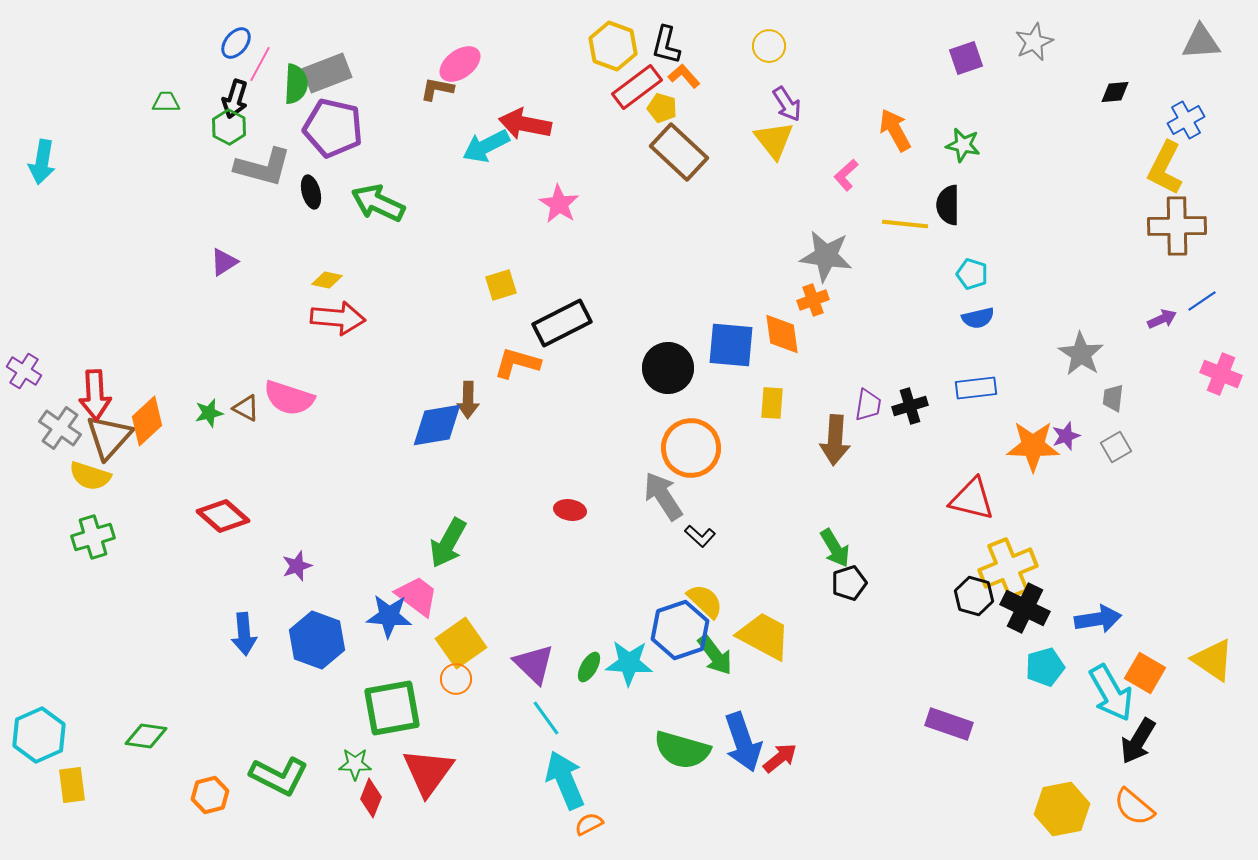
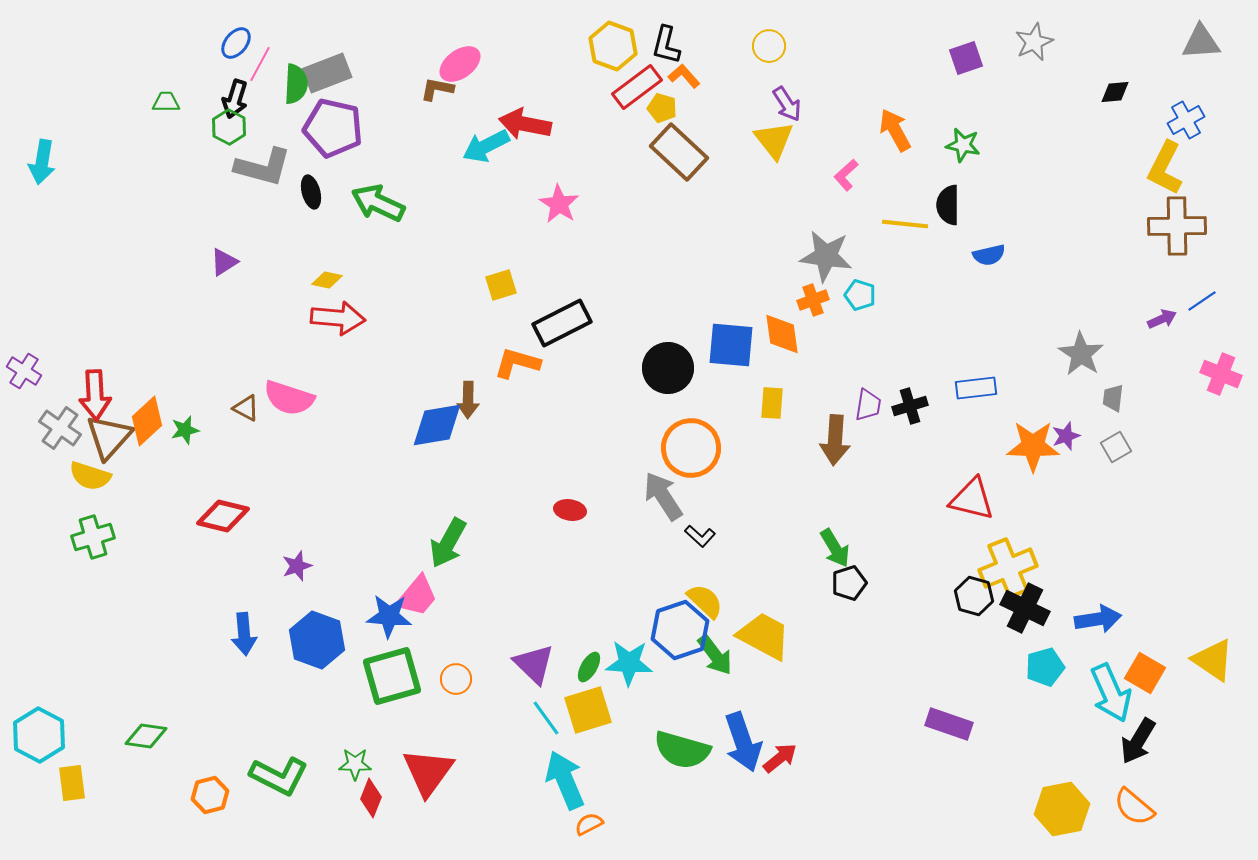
cyan pentagon at (972, 274): moved 112 px left, 21 px down
blue semicircle at (978, 318): moved 11 px right, 63 px up
green star at (209, 413): moved 24 px left, 17 px down
red diamond at (223, 516): rotated 27 degrees counterclockwise
pink trapezoid at (417, 596): rotated 93 degrees clockwise
yellow square at (461, 643): moved 127 px right, 67 px down; rotated 18 degrees clockwise
cyan arrow at (1111, 693): rotated 6 degrees clockwise
green square at (392, 708): moved 32 px up; rotated 6 degrees counterclockwise
cyan hexagon at (39, 735): rotated 8 degrees counterclockwise
yellow rectangle at (72, 785): moved 2 px up
